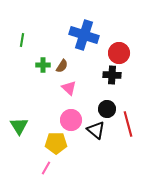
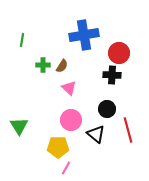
blue cross: rotated 28 degrees counterclockwise
red line: moved 6 px down
black triangle: moved 4 px down
yellow pentagon: moved 2 px right, 4 px down
pink line: moved 20 px right
